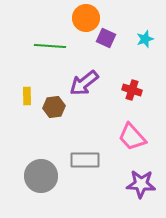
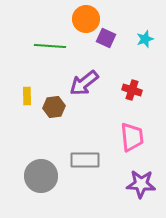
orange circle: moved 1 px down
pink trapezoid: rotated 144 degrees counterclockwise
